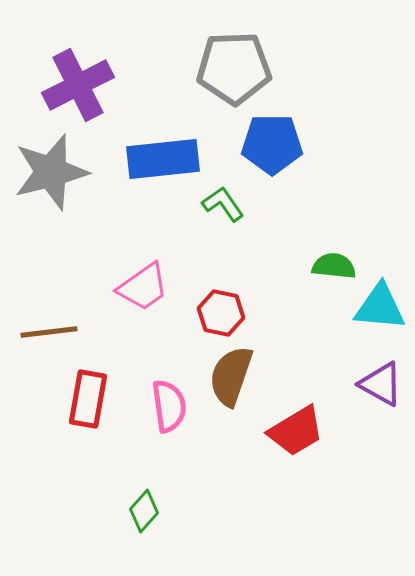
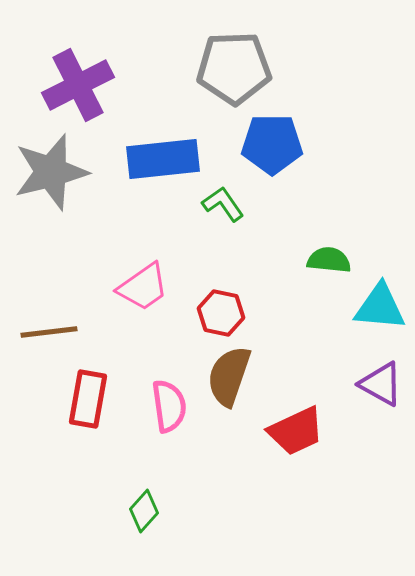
green semicircle: moved 5 px left, 6 px up
brown semicircle: moved 2 px left
red trapezoid: rotated 6 degrees clockwise
